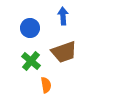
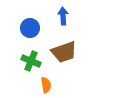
green cross: rotated 18 degrees counterclockwise
